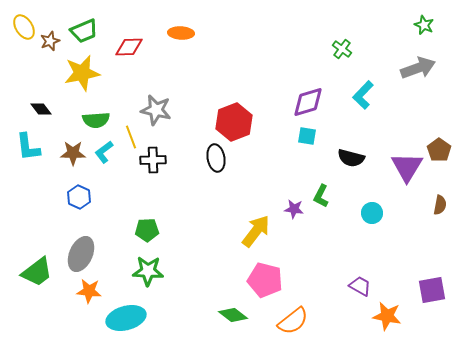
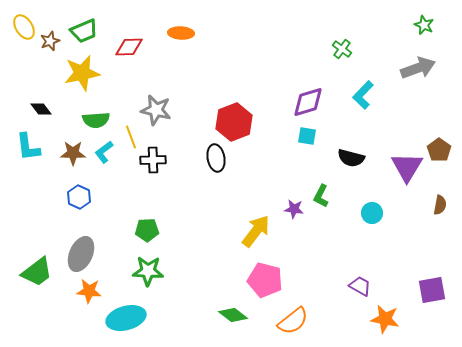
orange star at (387, 316): moved 2 px left, 3 px down
